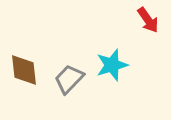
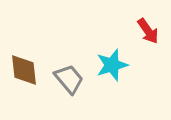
red arrow: moved 11 px down
gray trapezoid: rotated 96 degrees clockwise
